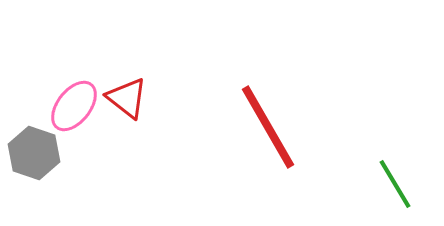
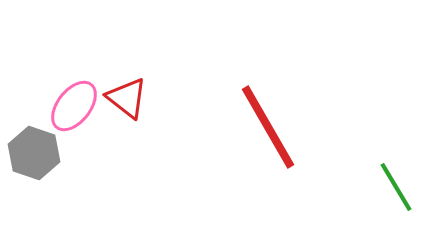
green line: moved 1 px right, 3 px down
